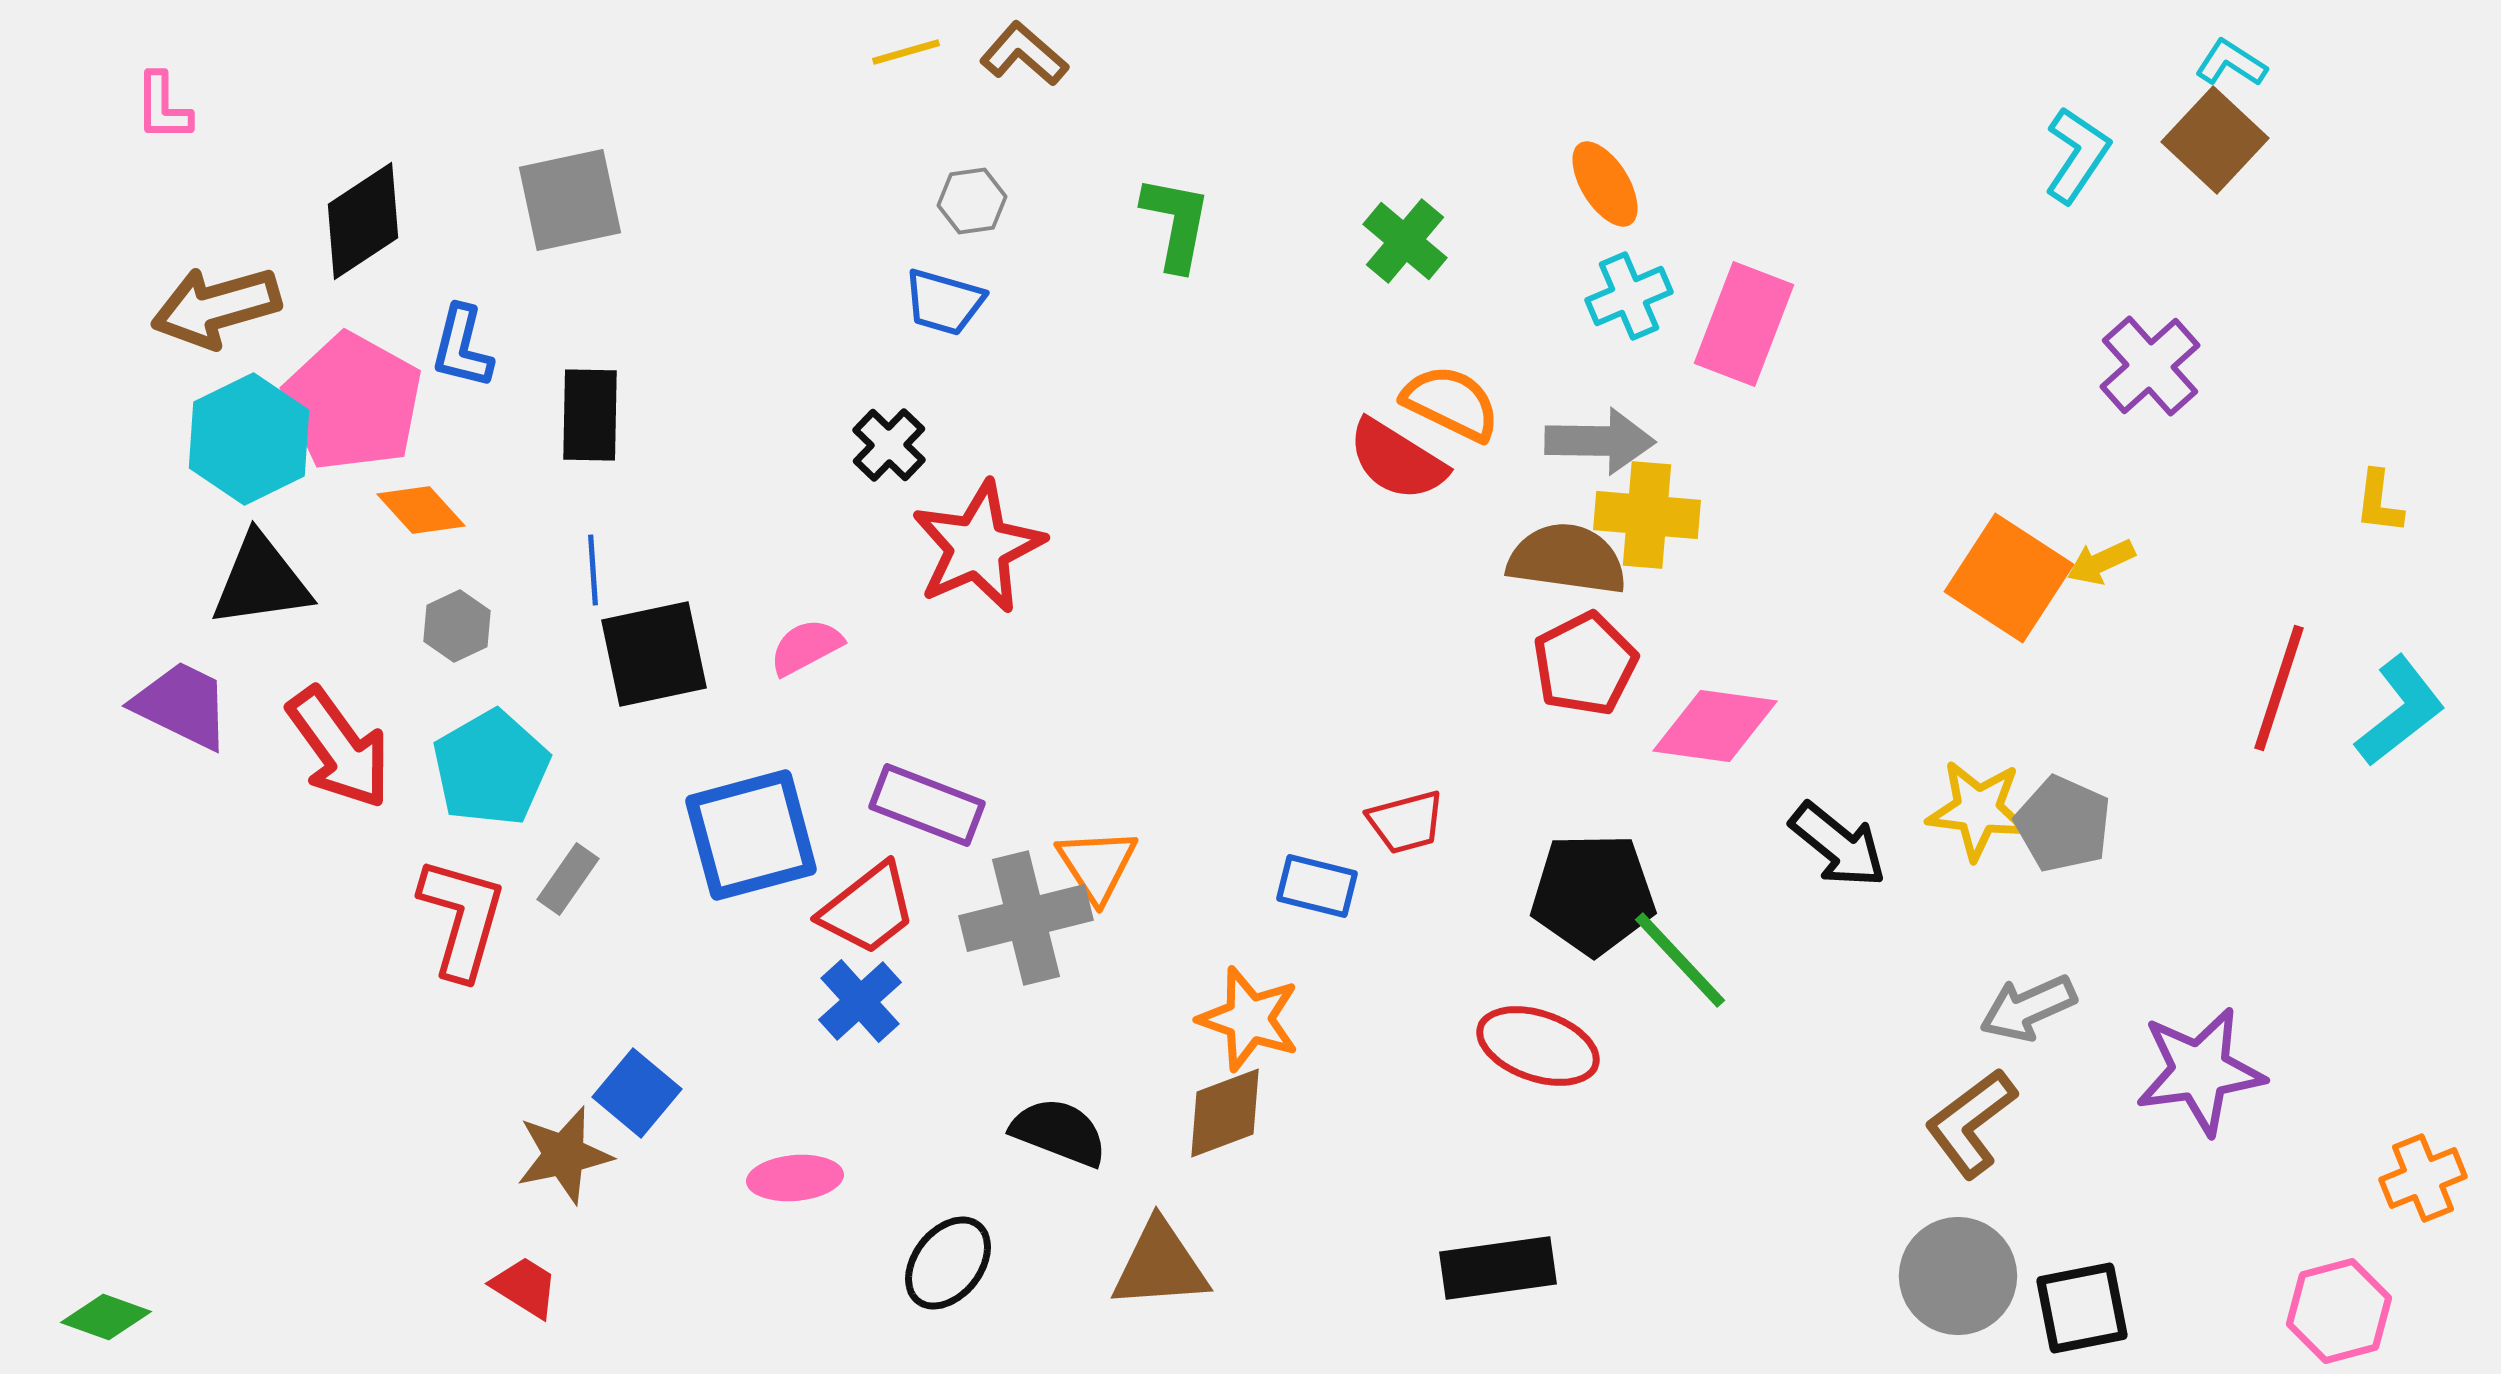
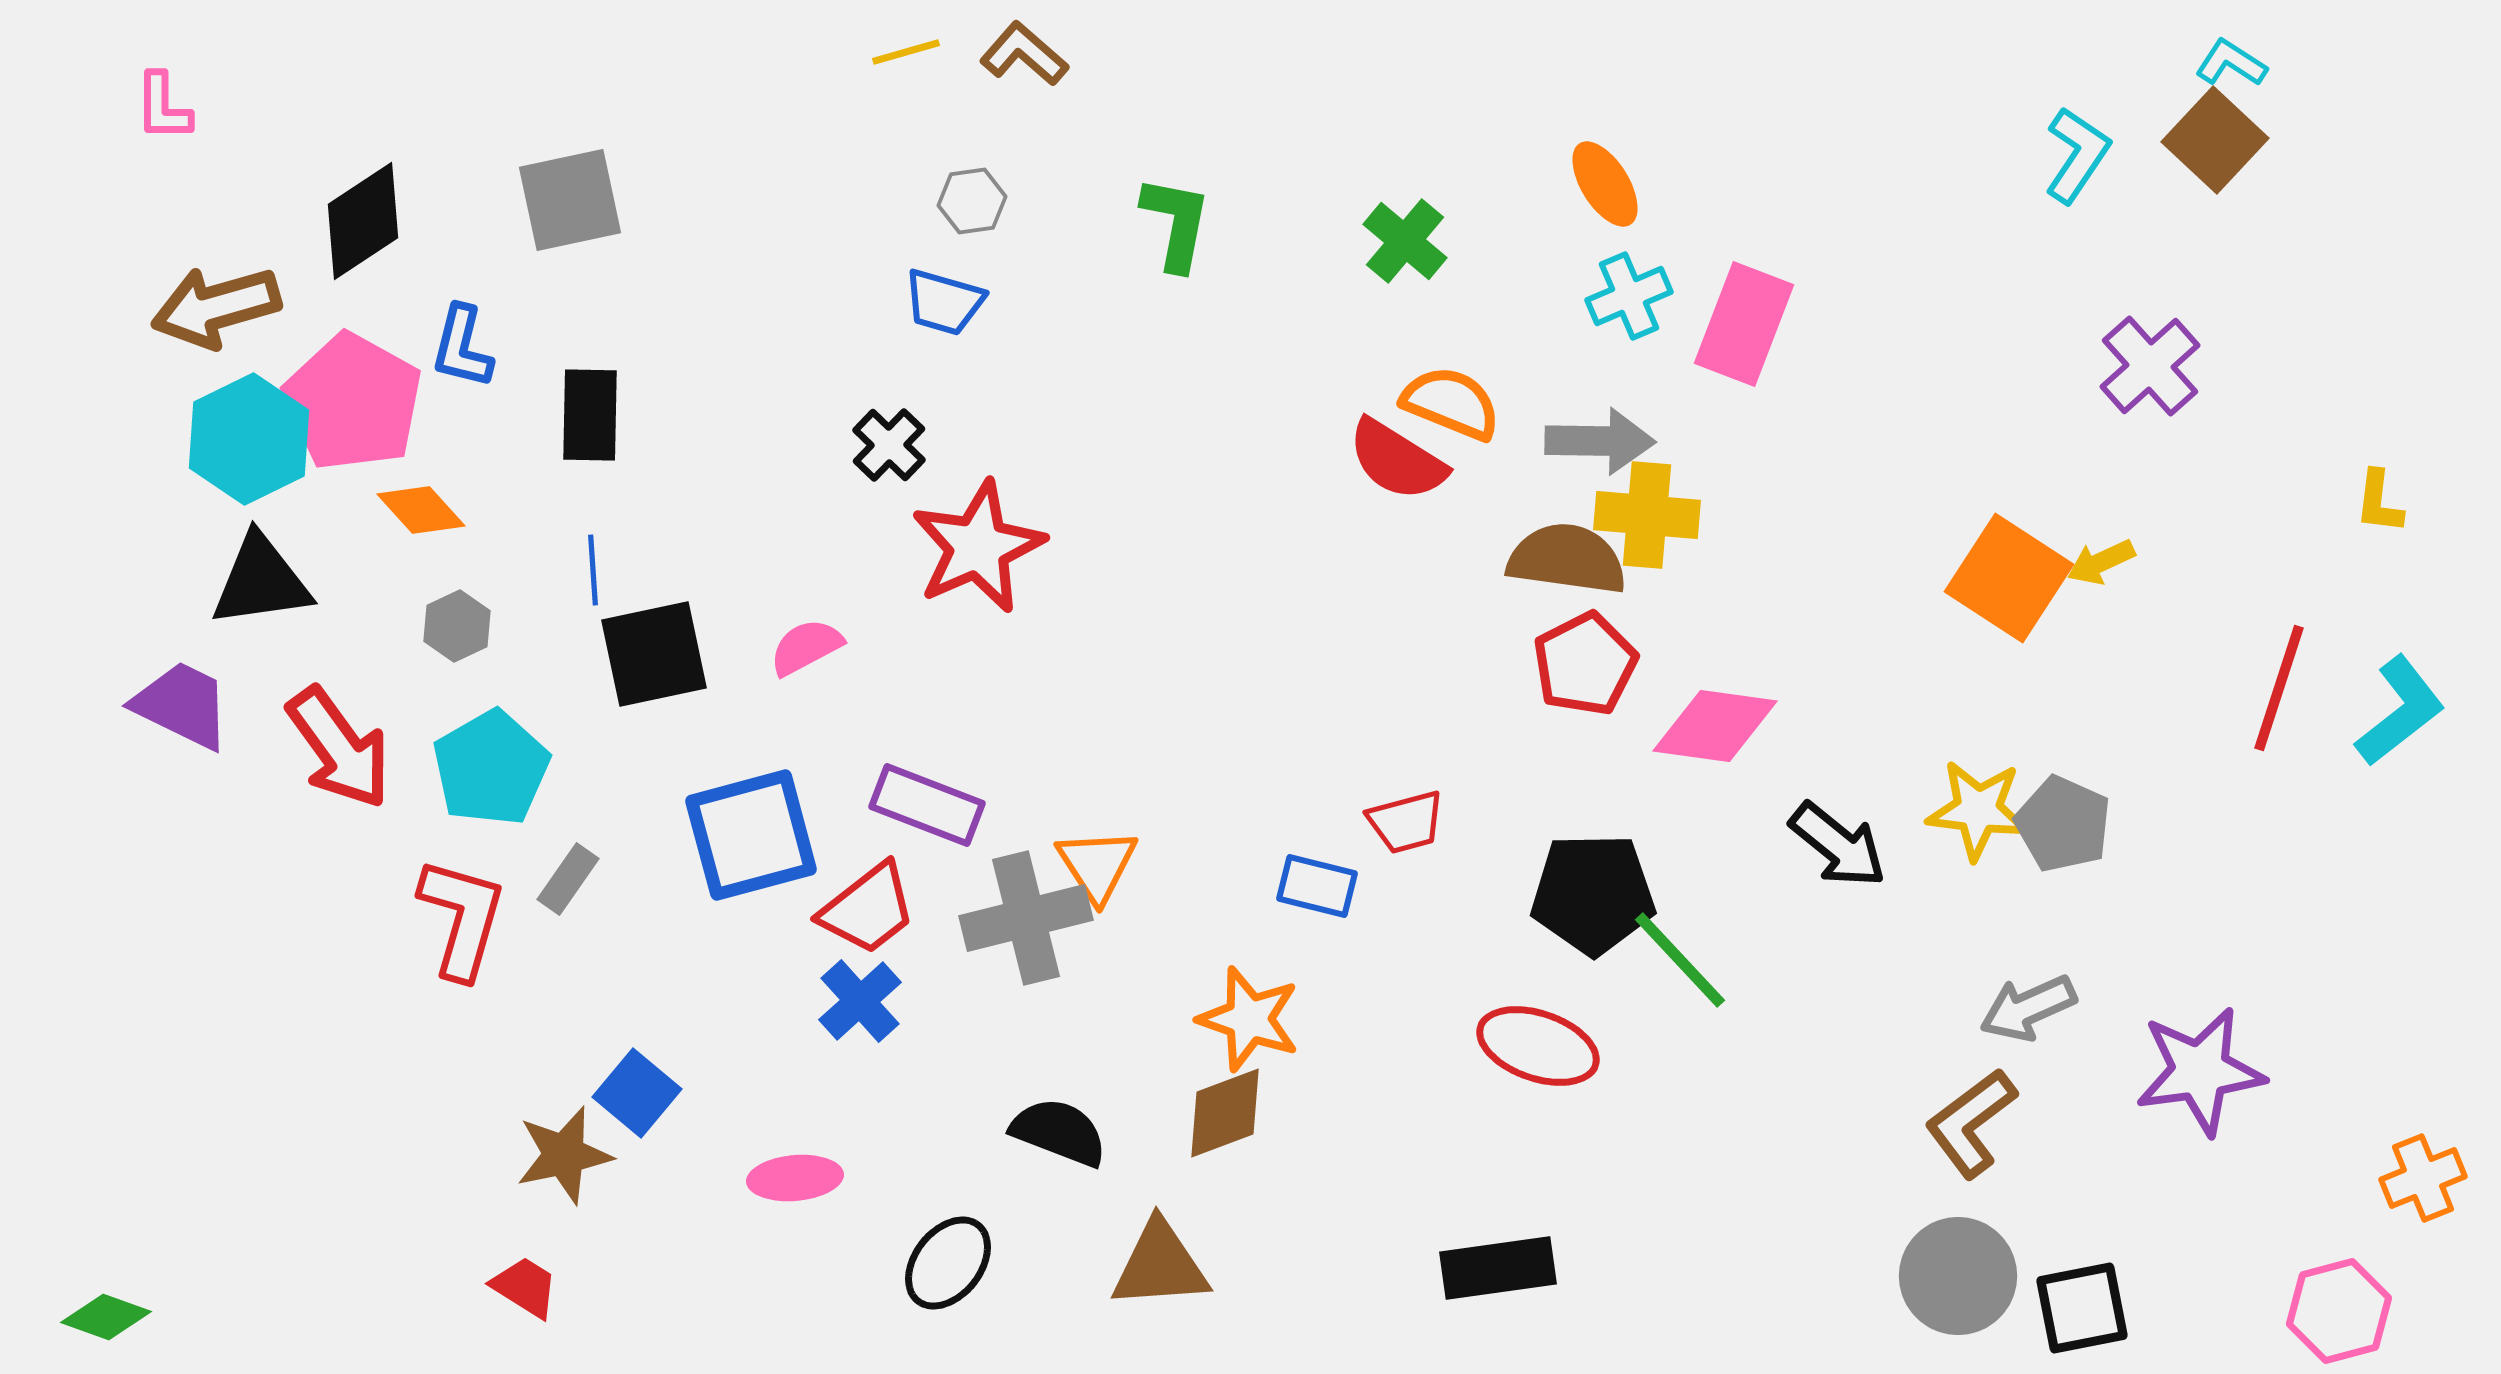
orange semicircle at (1451, 403): rotated 4 degrees counterclockwise
